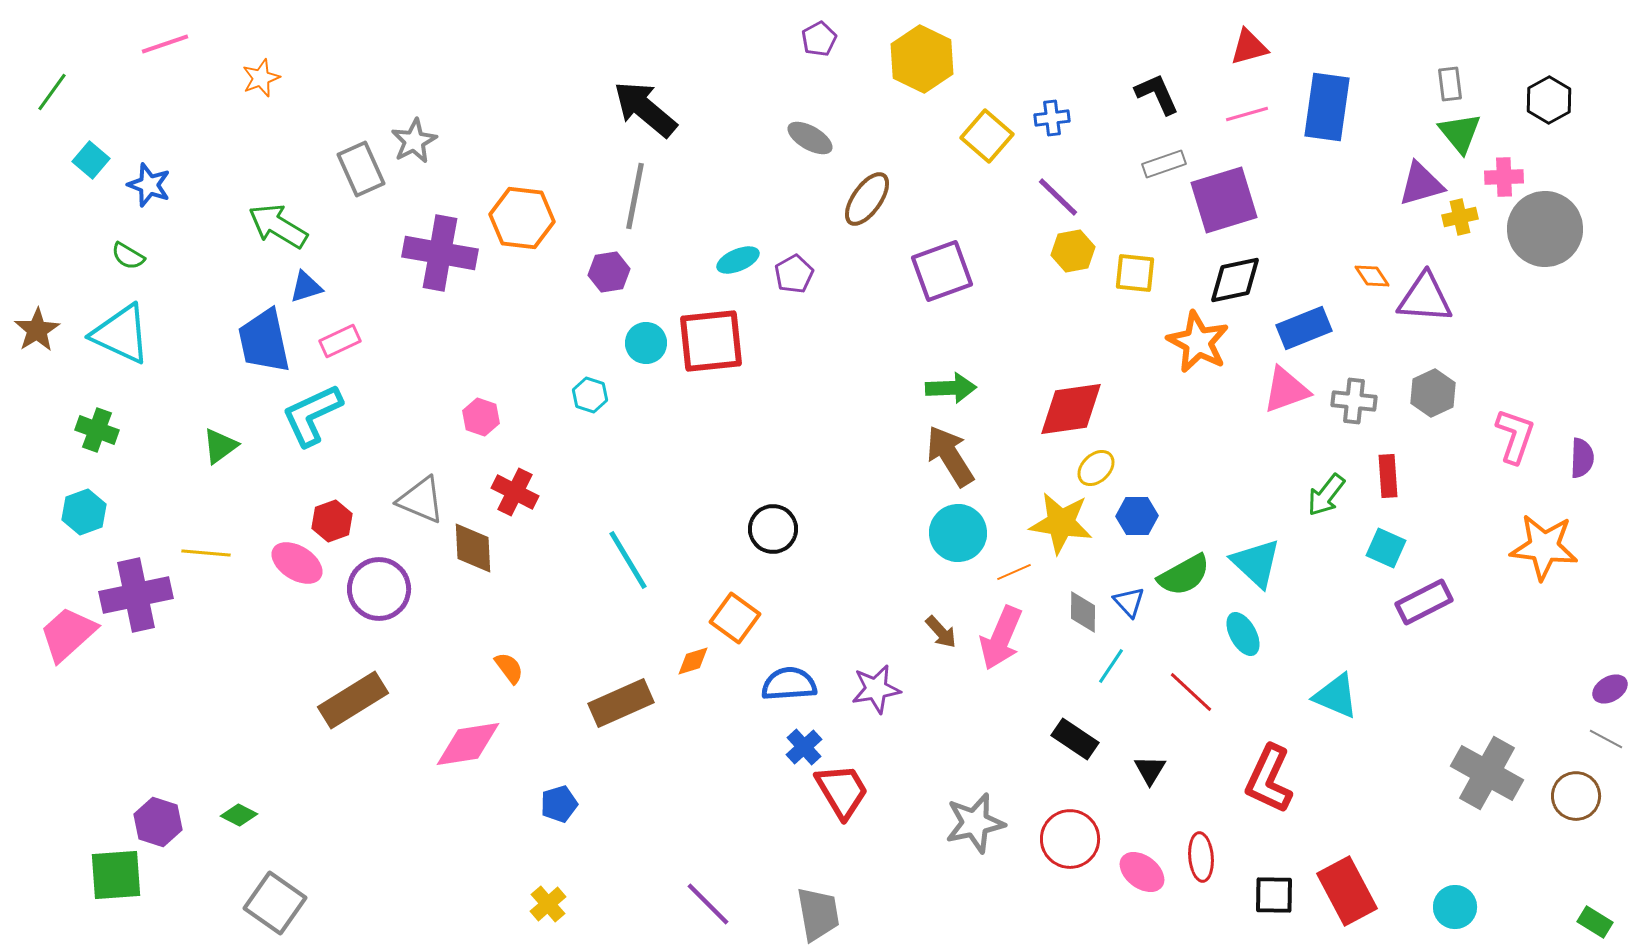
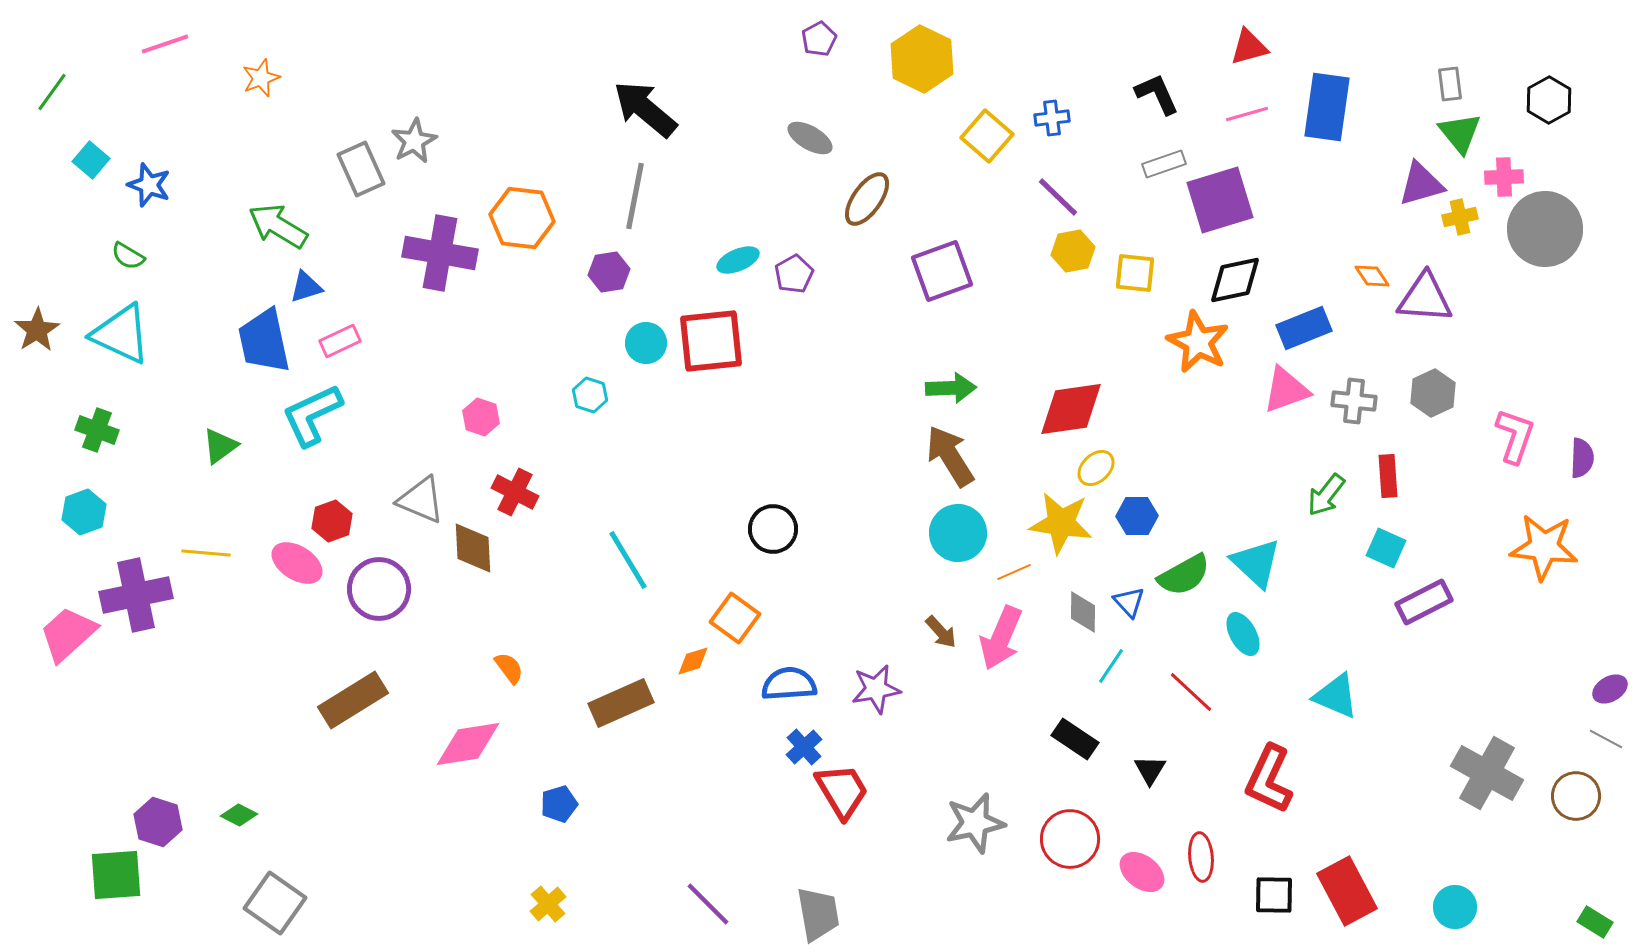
purple square at (1224, 200): moved 4 px left
